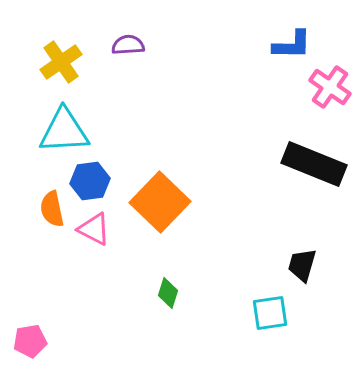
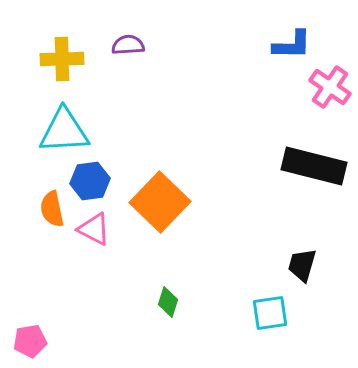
yellow cross: moved 1 px right, 3 px up; rotated 33 degrees clockwise
black rectangle: moved 2 px down; rotated 8 degrees counterclockwise
green diamond: moved 9 px down
